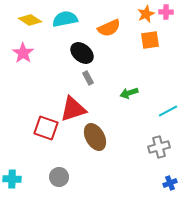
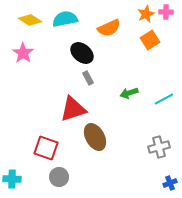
orange square: rotated 24 degrees counterclockwise
cyan line: moved 4 px left, 12 px up
red square: moved 20 px down
